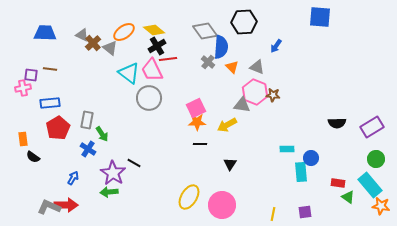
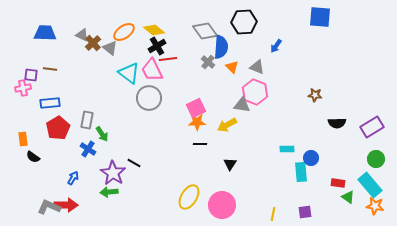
brown star at (273, 95): moved 42 px right
orange star at (381, 206): moved 6 px left
